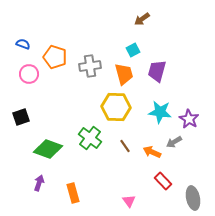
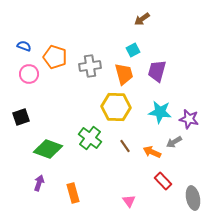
blue semicircle: moved 1 px right, 2 px down
purple star: rotated 18 degrees counterclockwise
